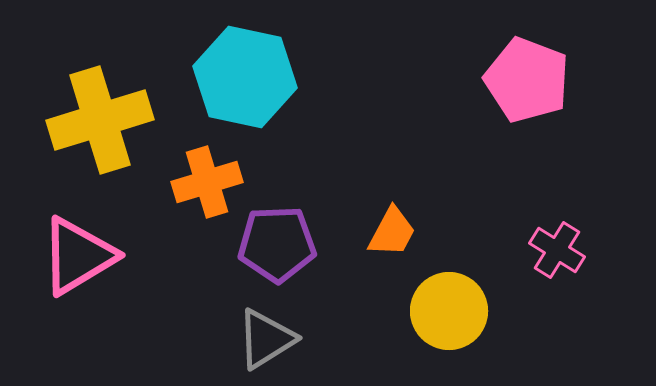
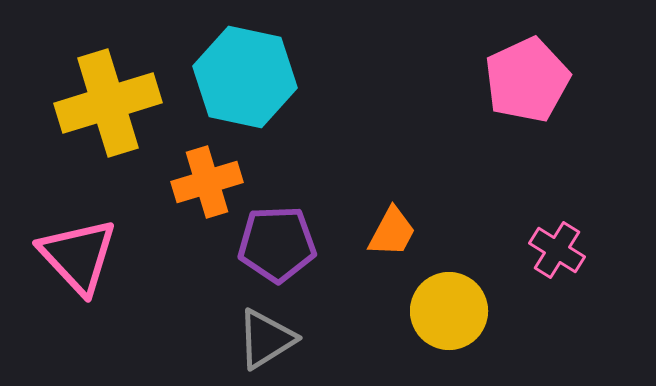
pink pentagon: rotated 26 degrees clockwise
yellow cross: moved 8 px right, 17 px up
pink triangle: rotated 42 degrees counterclockwise
